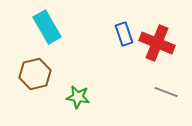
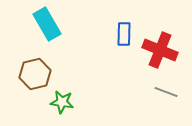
cyan rectangle: moved 3 px up
blue rectangle: rotated 20 degrees clockwise
red cross: moved 3 px right, 7 px down
green star: moved 16 px left, 5 px down
